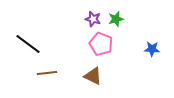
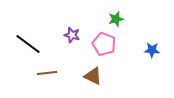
purple star: moved 21 px left, 16 px down
pink pentagon: moved 3 px right
blue star: moved 1 px down
